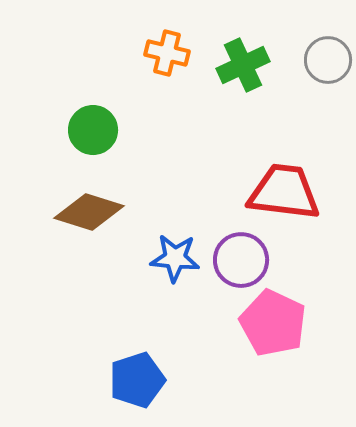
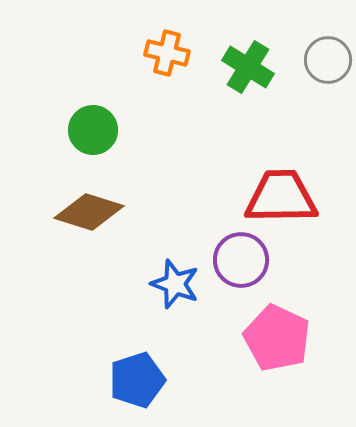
green cross: moved 5 px right, 2 px down; rotated 33 degrees counterclockwise
red trapezoid: moved 3 px left, 5 px down; rotated 8 degrees counterclockwise
blue star: moved 26 px down; rotated 15 degrees clockwise
pink pentagon: moved 4 px right, 15 px down
